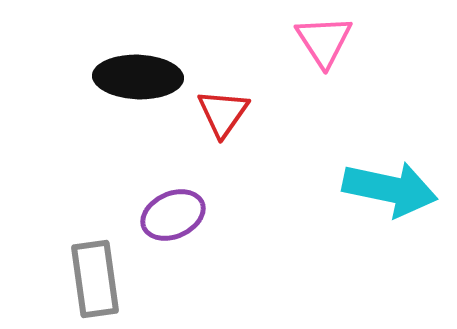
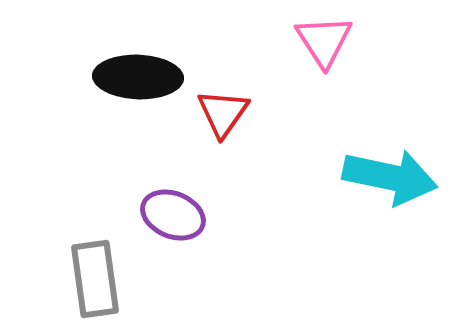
cyan arrow: moved 12 px up
purple ellipse: rotated 46 degrees clockwise
